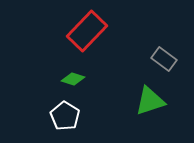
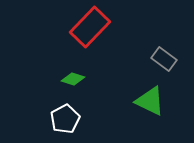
red rectangle: moved 3 px right, 4 px up
green triangle: rotated 44 degrees clockwise
white pentagon: moved 3 px down; rotated 12 degrees clockwise
